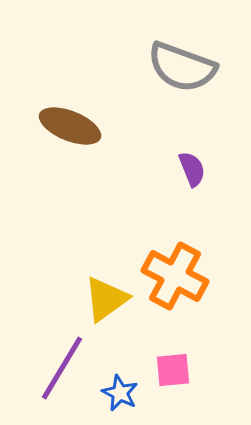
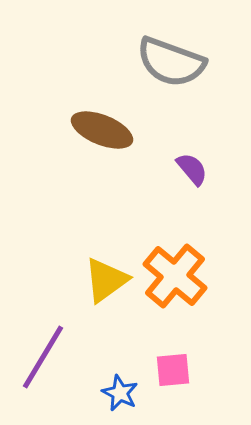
gray semicircle: moved 11 px left, 5 px up
brown ellipse: moved 32 px right, 4 px down
purple semicircle: rotated 18 degrees counterclockwise
orange cross: rotated 12 degrees clockwise
yellow triangle: moved 19 px up
purple line: moved 19 px left, 11 px up
